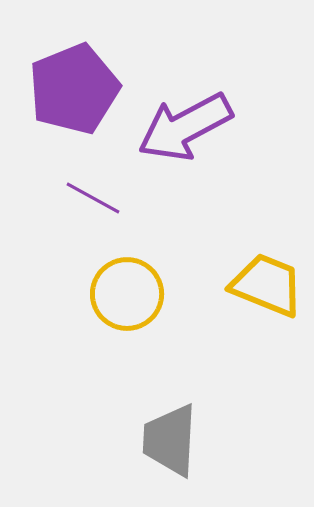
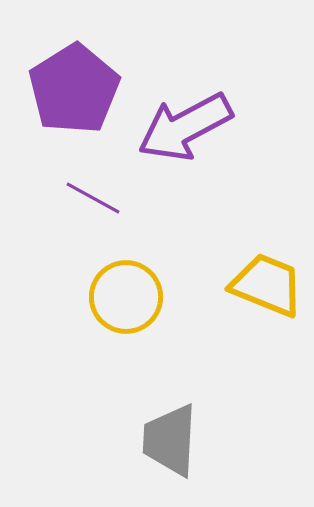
purple pentagon: rotated 10 degrees counterclockwise
yellow circle: moved 1 px left, 3 px down
